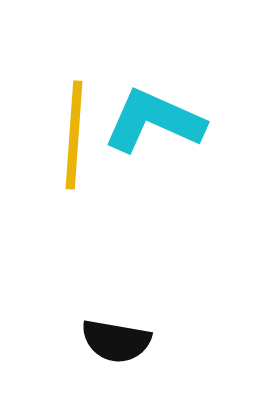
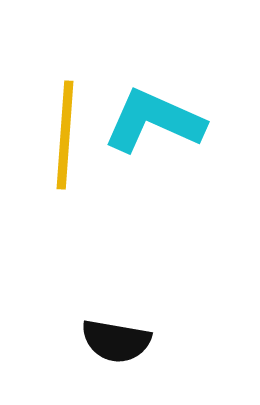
yellow line: moved 9 px left
